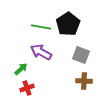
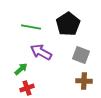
green line: moved 10 px left
